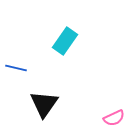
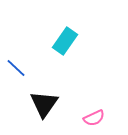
blue line: rotated 30 degrees clockwise
pink semicircle: moved 20 px left
